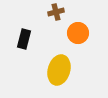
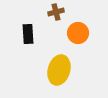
black rectangle: moved 4 px right, 5 px up; rotated 18 degrees counterclockwise
